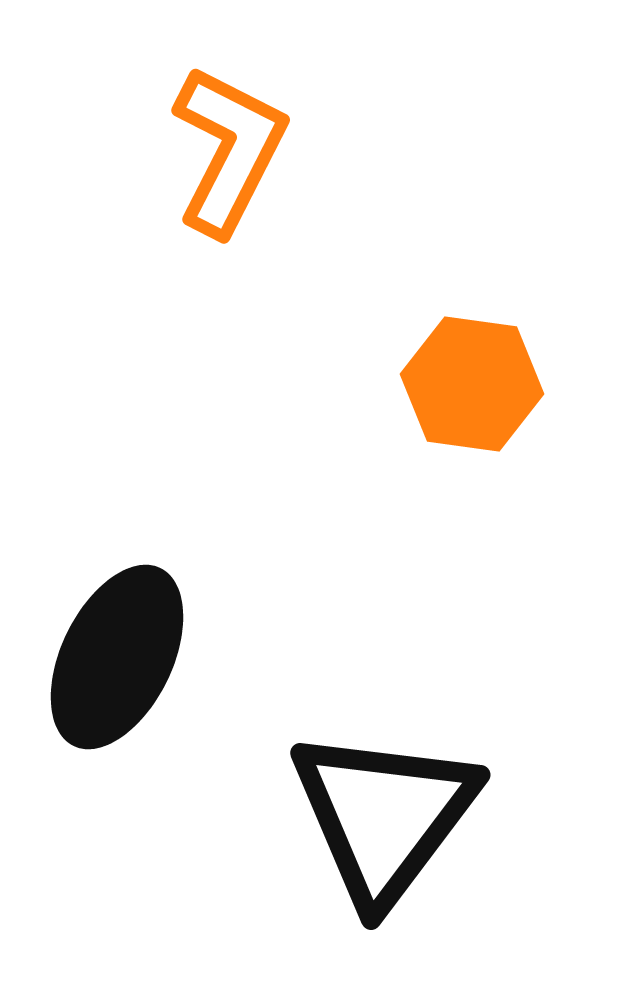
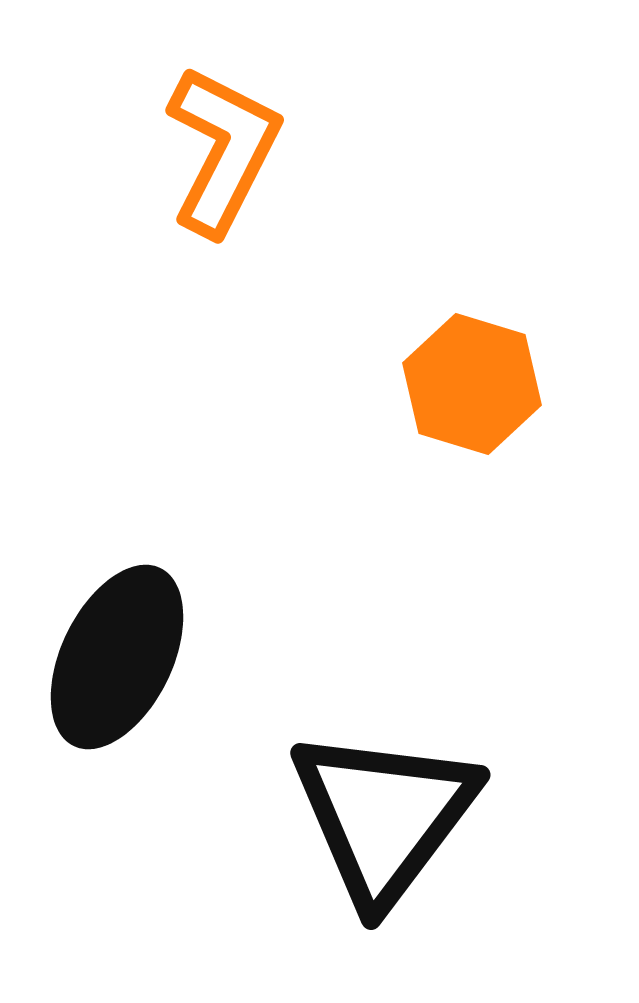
orange L-shape: moved 6 px left
orange hexagon: rotated 9 degrees clockwise
